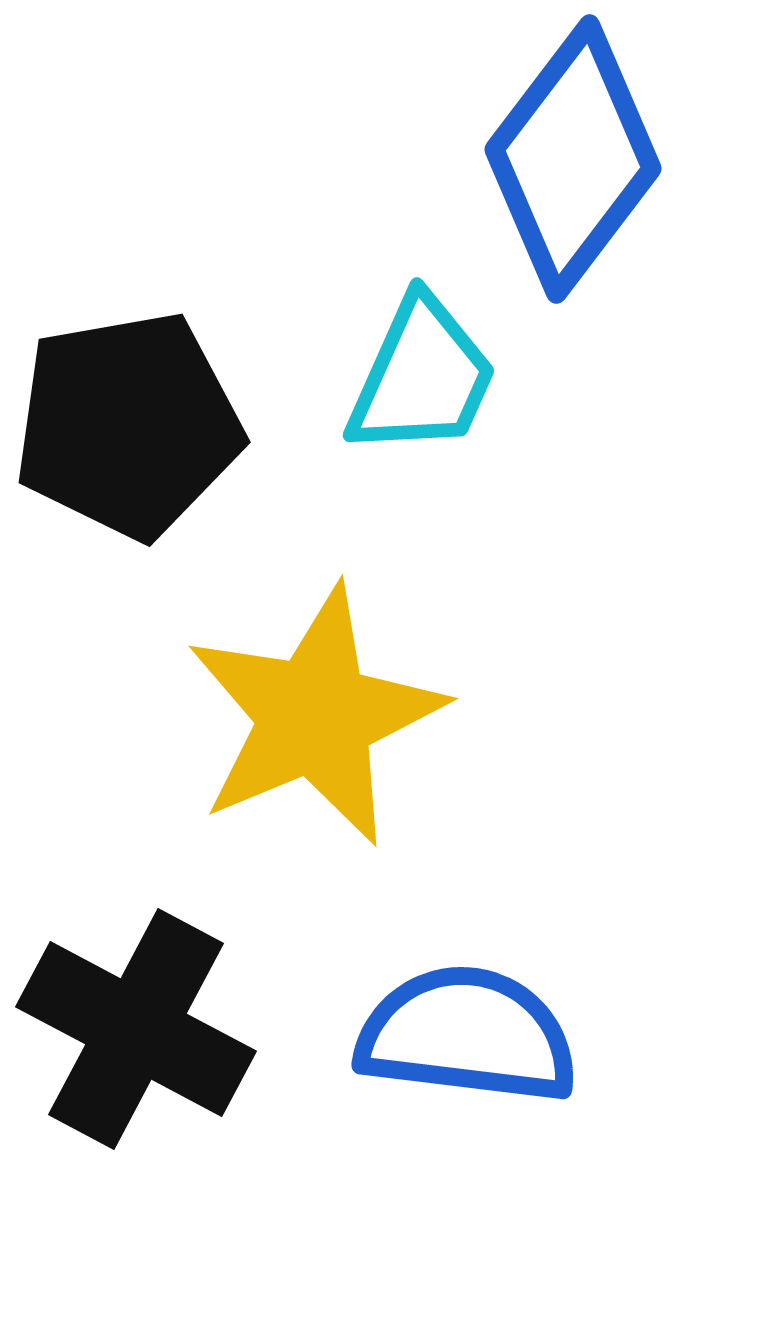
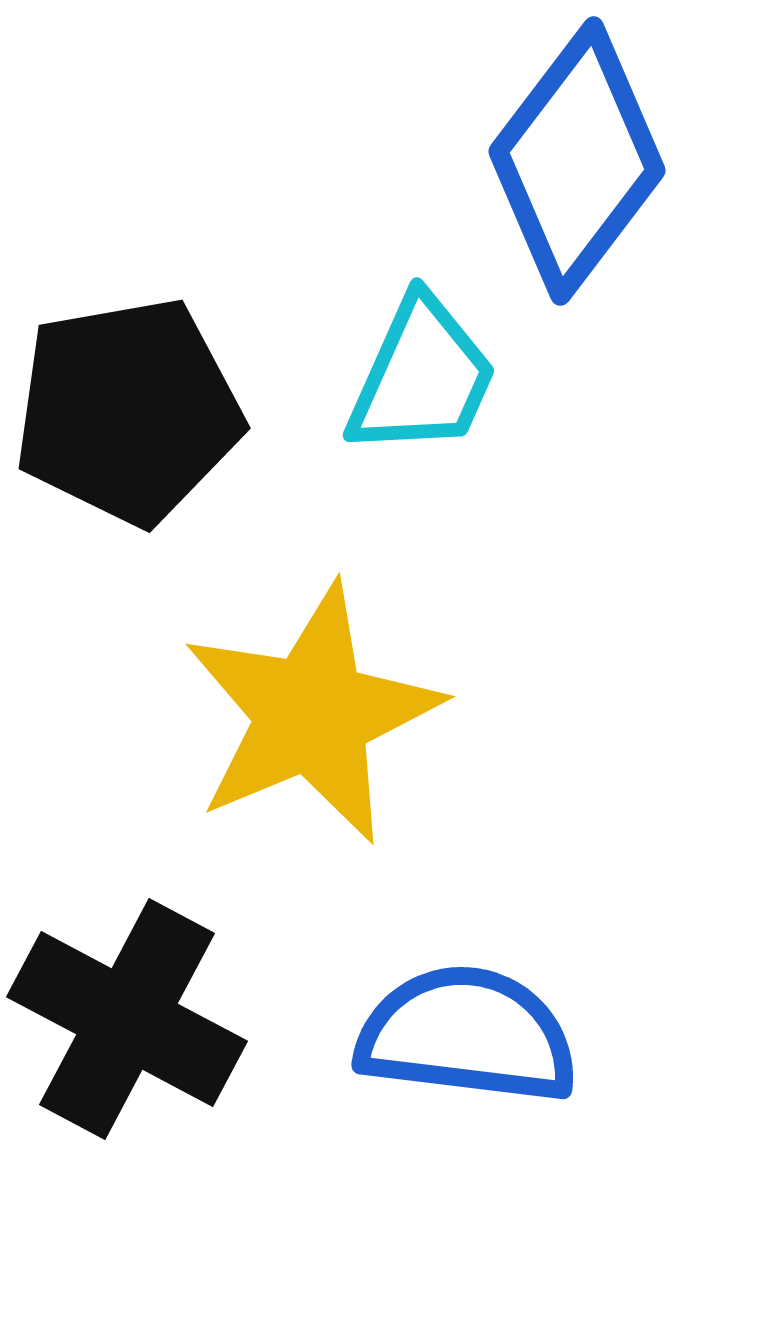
blue diamond: moved 4 px right, 2 px down
black pentagon: moved 14 px up
yellow star: moved 3 px left, 2 px up
black cross: moved 9 px left, 10 px up
